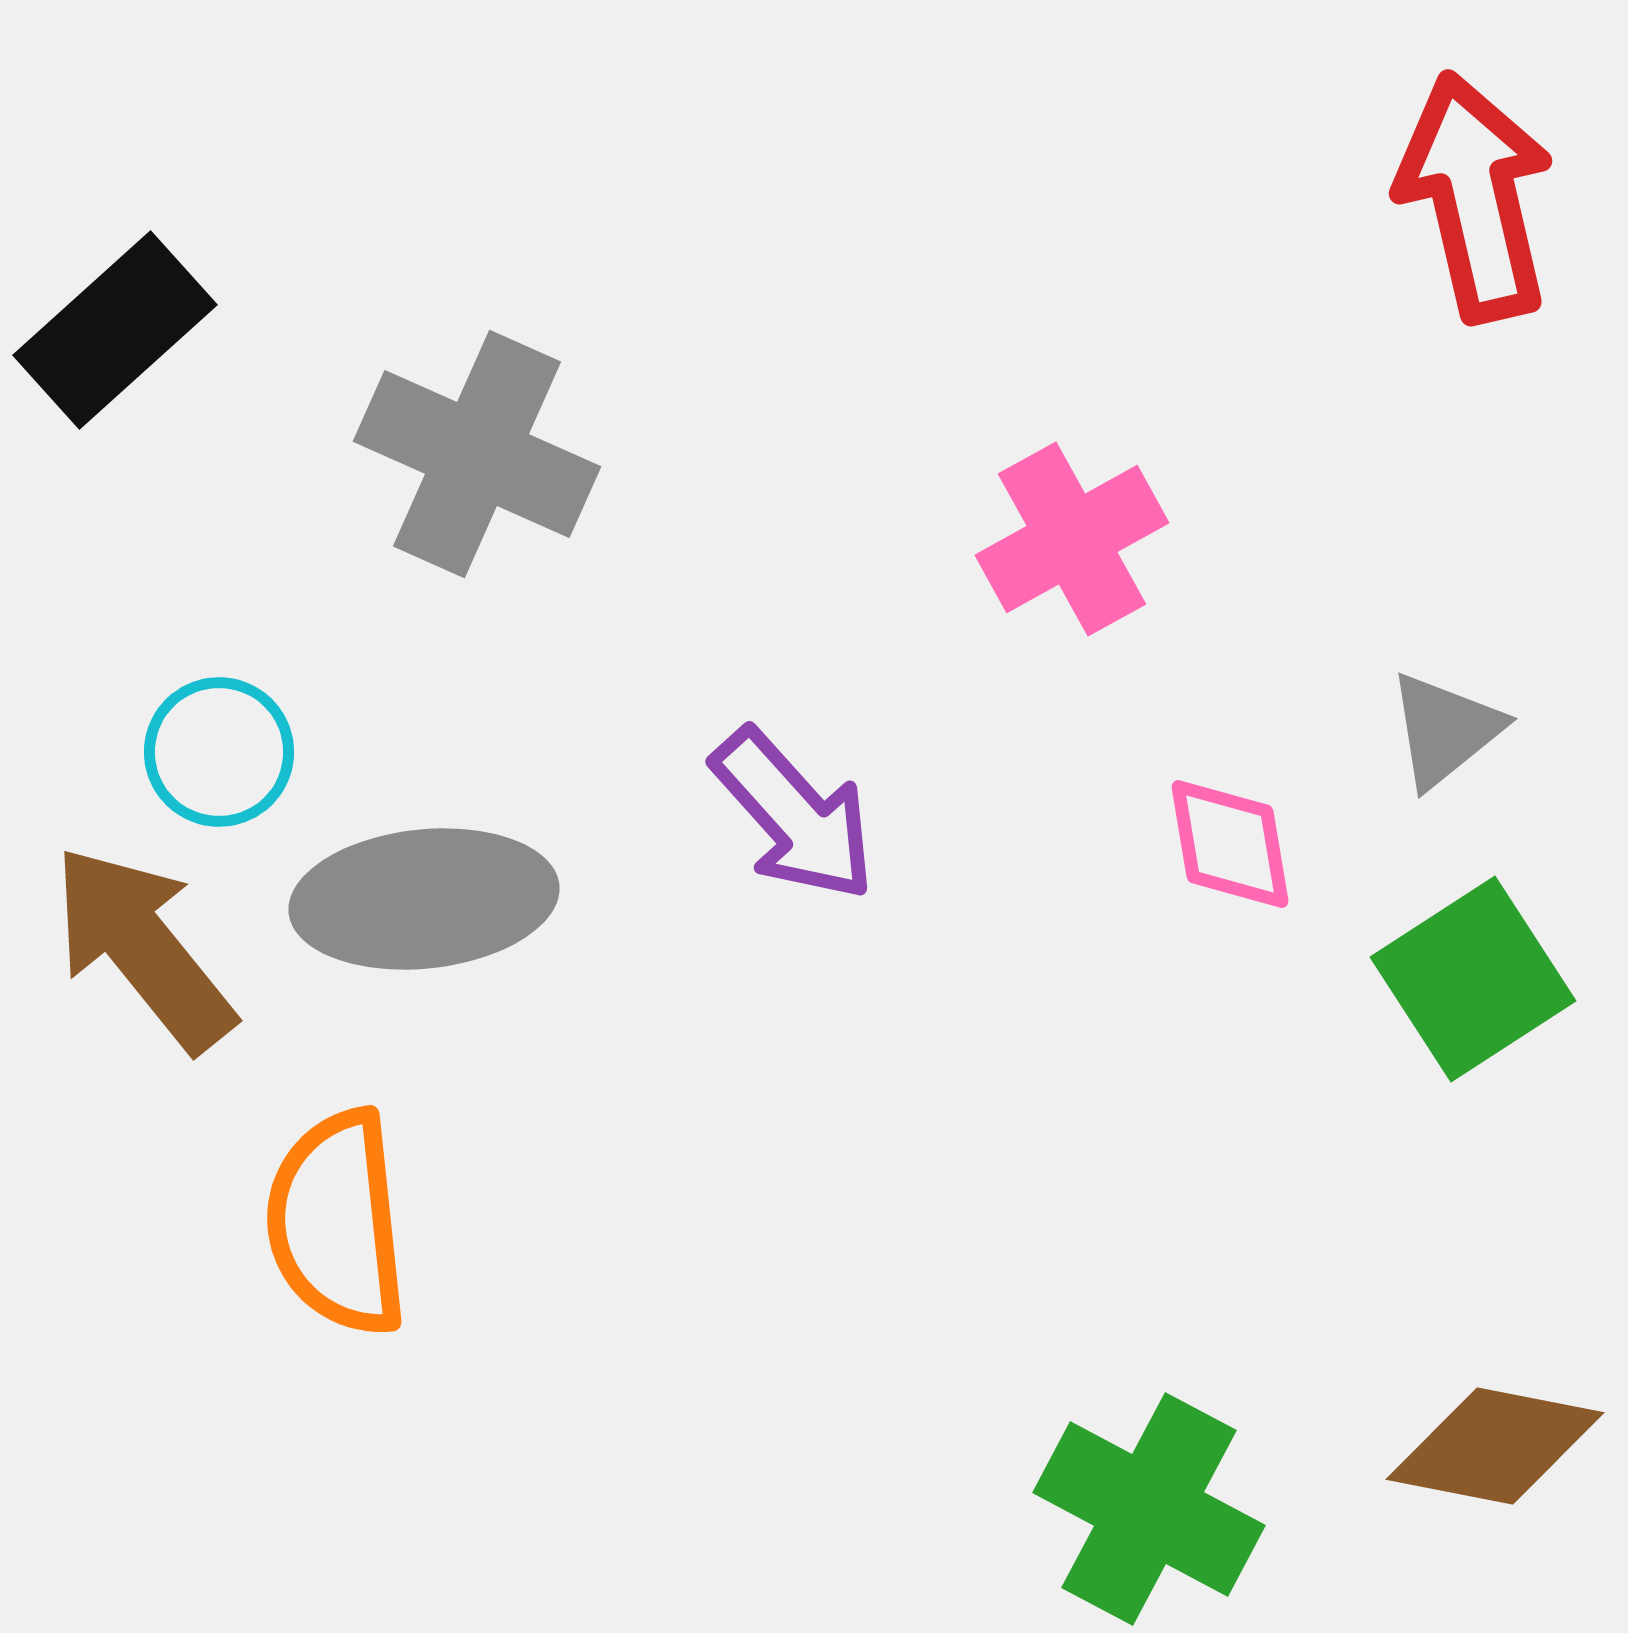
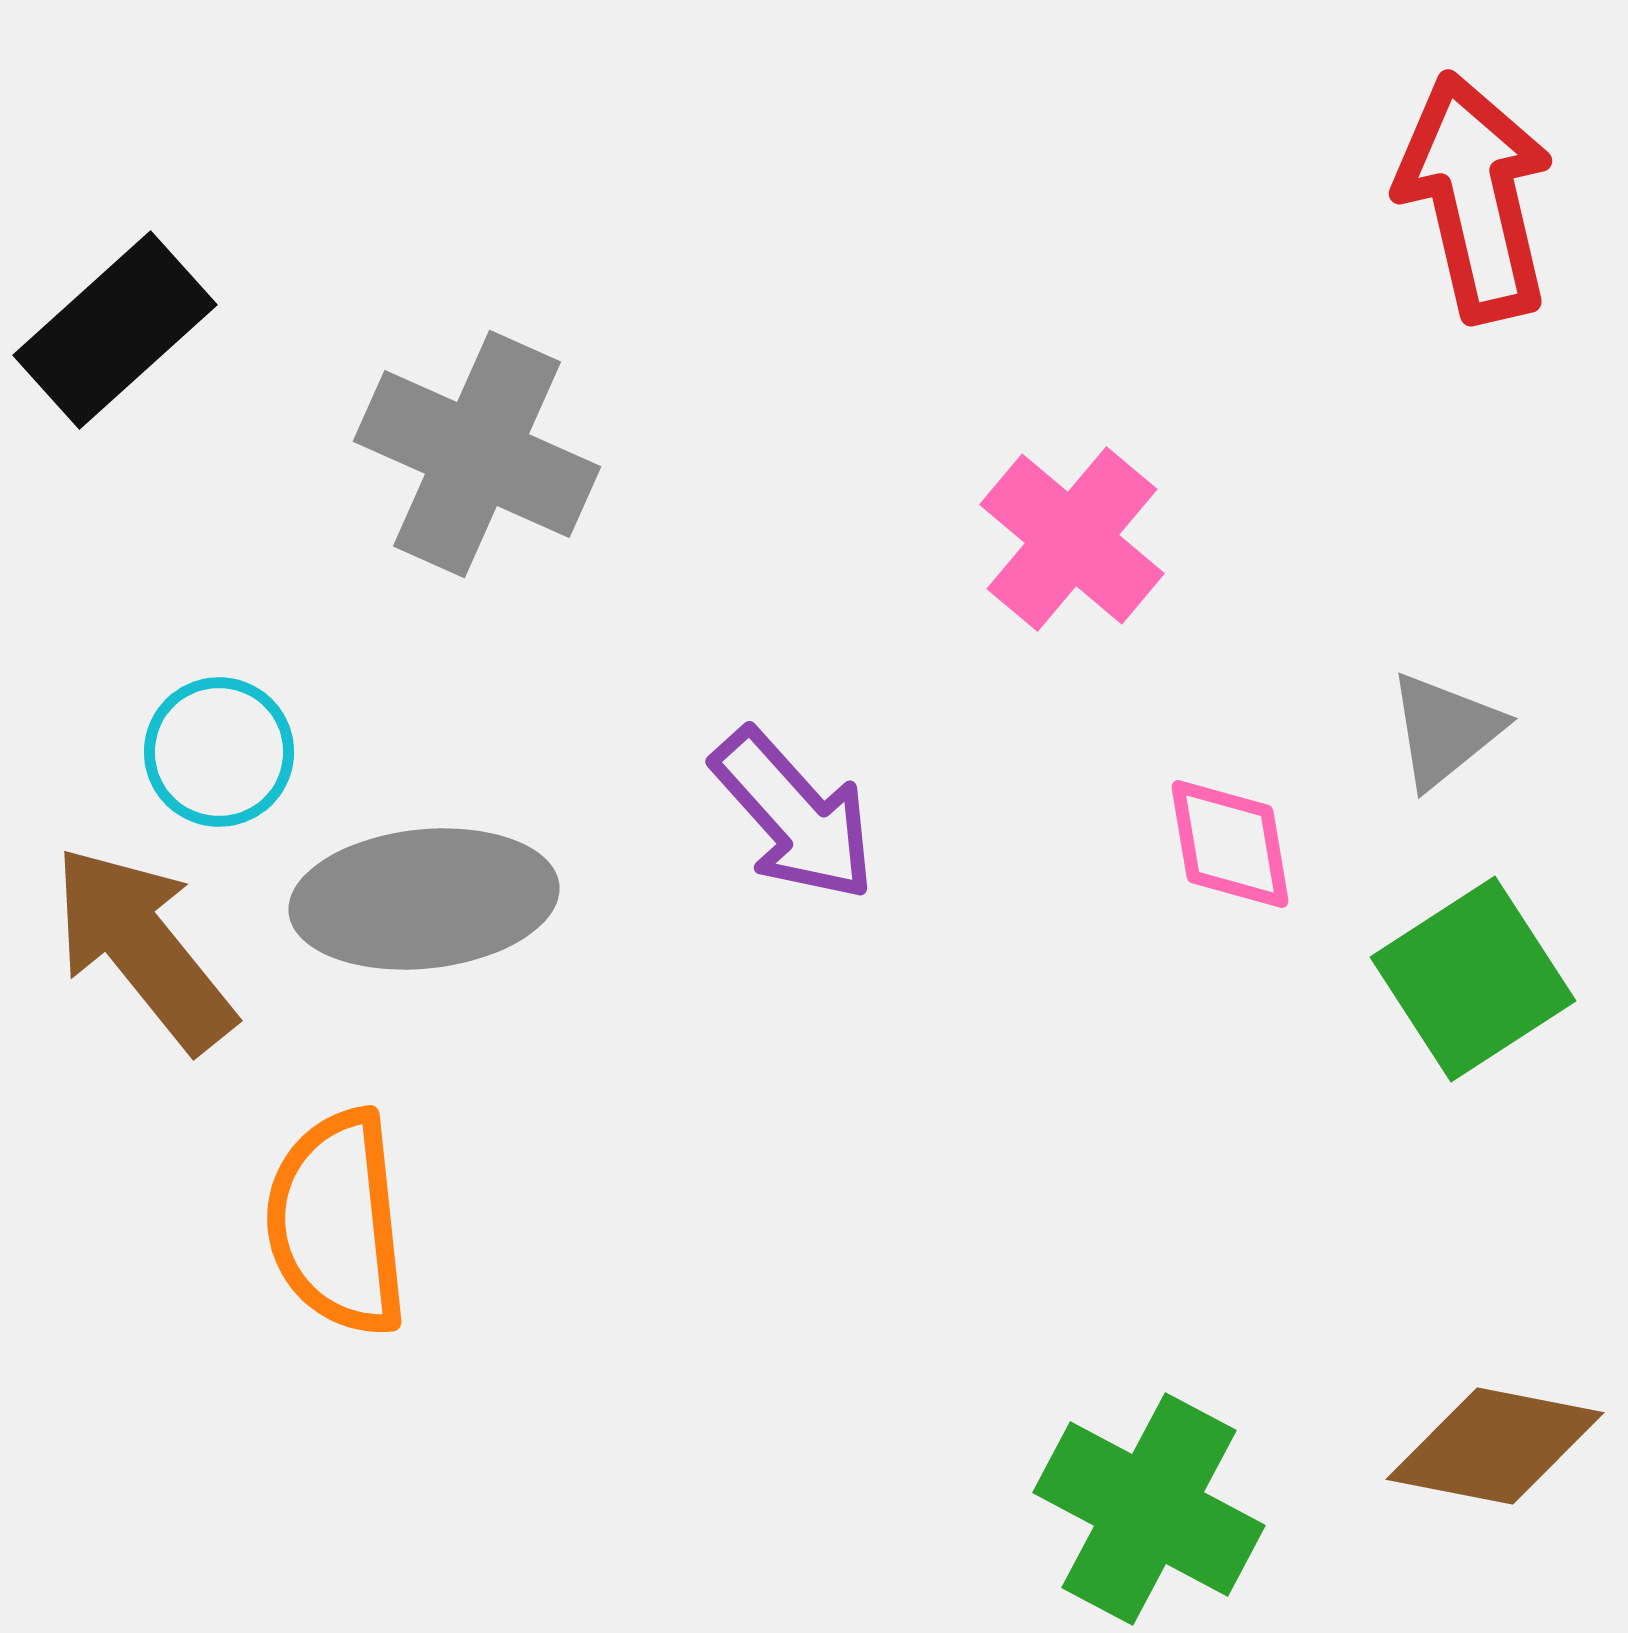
pink cross: rotated 21 degrees counterclockwise
